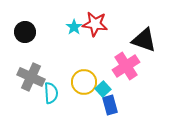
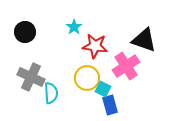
red star: moved 22 px down
yellow circle: moved 3 px right, 4 px up
cyan square: rotated 21 degrees counterclockwise
